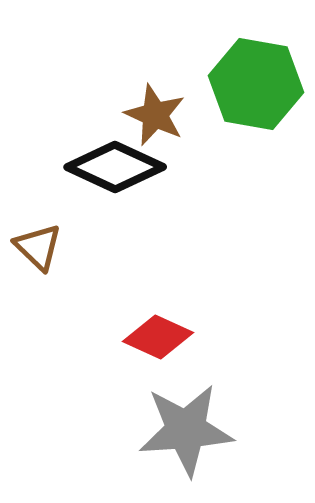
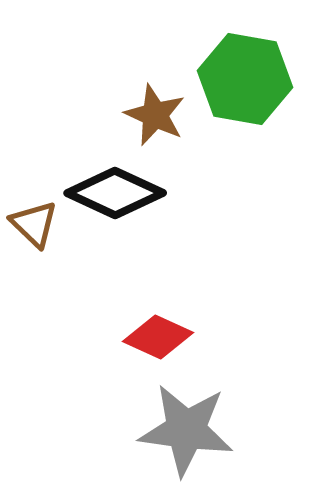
green hexagon: moved 11 px left, 5 px up
black diamond: moved 26 px down
brown triangle: moved 4 px left, 23 px up
gray star: rotated 12 degrees clockwise
